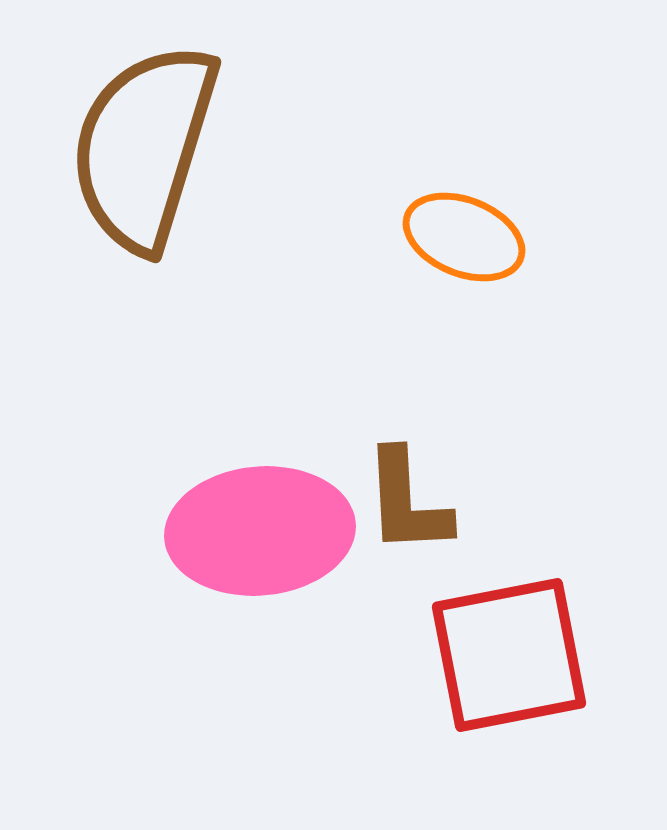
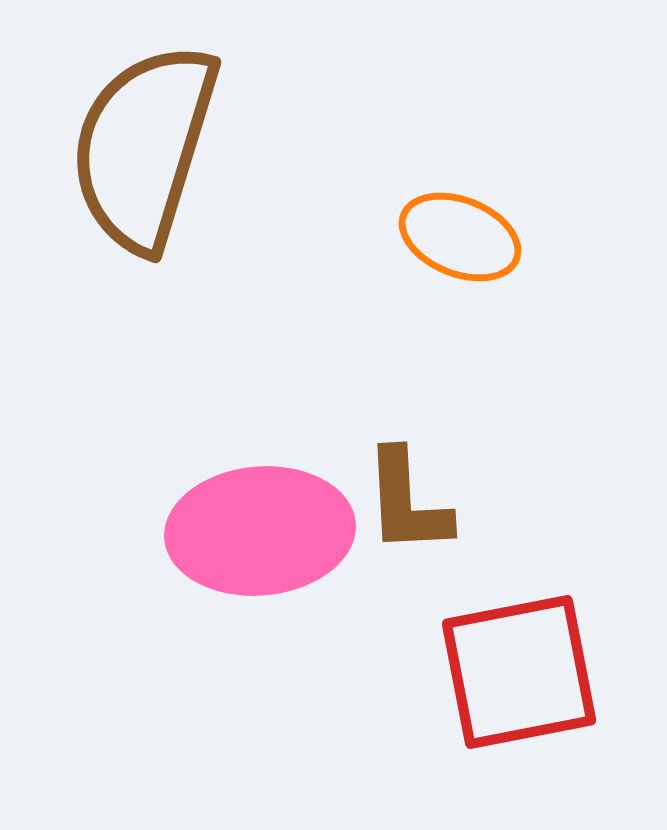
orange ellipse: moved 4 px left
red square: moved 10 px right, 17 px down
